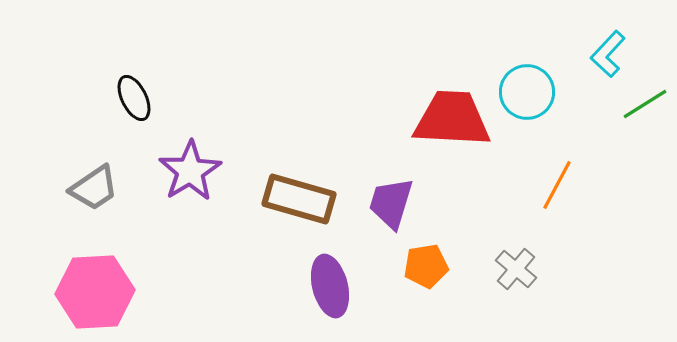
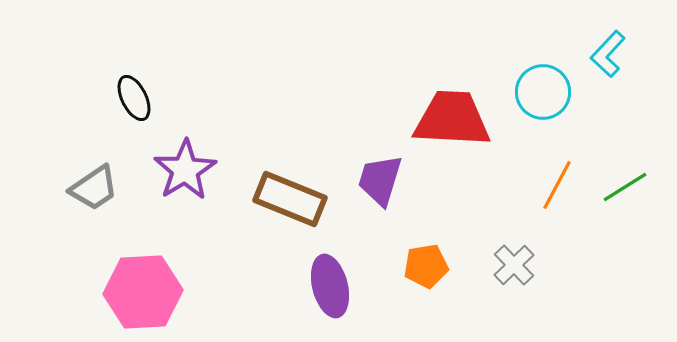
cyan circle: moved 16 px right
green line: moved 20 px left, 83 px down
purple star: moved 5 px left, 1 px up
brown rectangle: moved 9 px left; rotated 6 degrees clockwise
purple trapezoid: moved 11 px left, 23 px up
gray cross: moved 2 px left, 4 px up; rotated 6 degrees clockwise
pink hexagon: moved 48 px right
